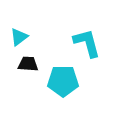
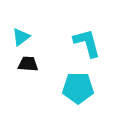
cyan triangle: moved 2 px right
cyan pentagon: moved 15 px right, 7 px down
